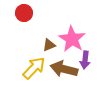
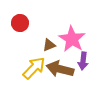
red circle: moved 4 px left, 10 px down
purple arrow: moved 2 px left, 1 px down
brown arrow: moved 4 px left
